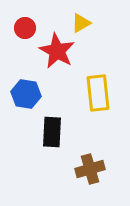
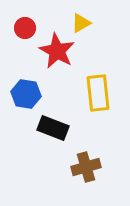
black rectangle: moved 1 px right, 4 px up; rotated 72 degrees counterclockwise
brown cross: moved 4 px left, 2 px up
